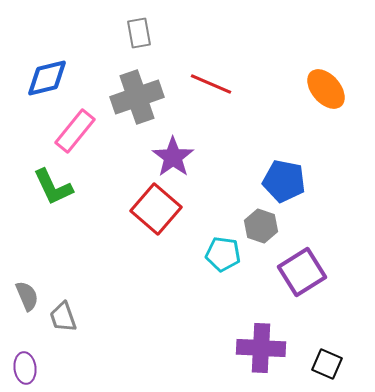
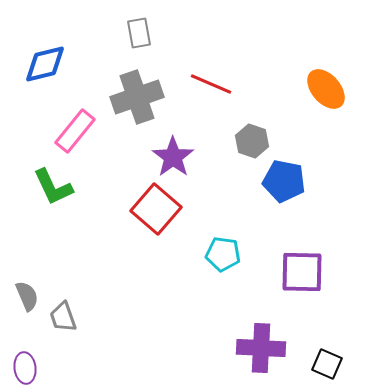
blue diamond: moved 2 px left, 14 px up
gray hexagon: moved 9 px left, 85 px up
purple square: rotated 33 degrees clockwise
